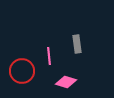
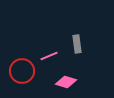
pink line: rotated 72 degrees clockwise
